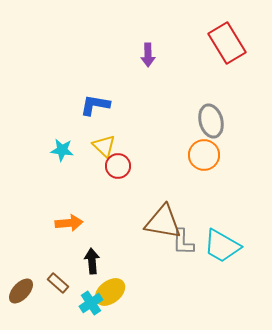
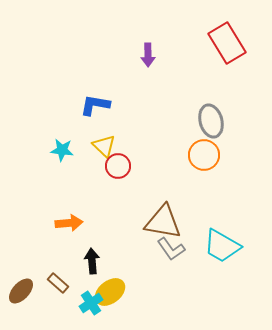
gray L-shape: moved 12 px left, 7 px down; rotated 36 degrees counterclockwise
